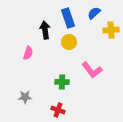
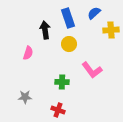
yellow circle: moved 2 px down
